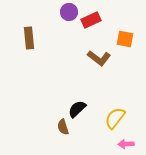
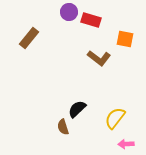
red rectangle: rotated 42 degrees clockwise
brown rectangle: rotated 45 degrees clockwise
